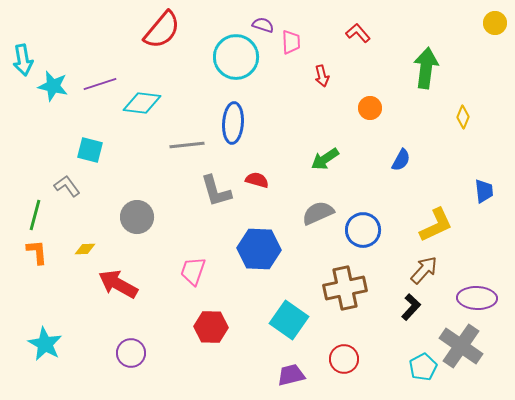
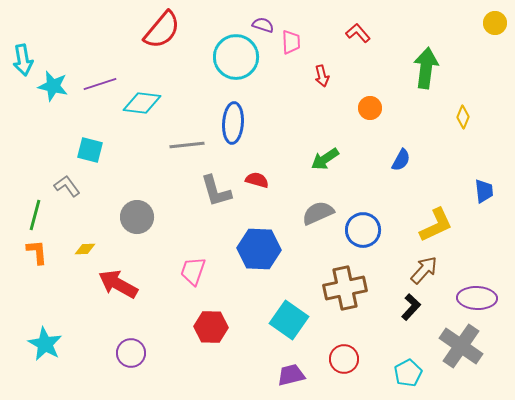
cyan pentagon at (423, 367): moved 15 px left, 6 px down
